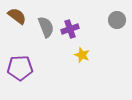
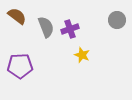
purple pentagon: moved 2 px up
